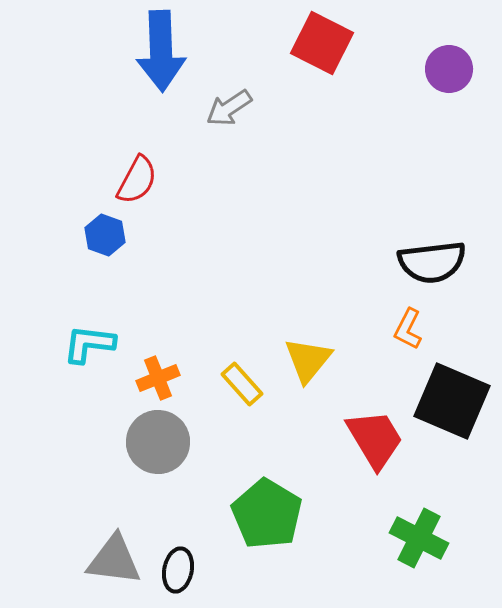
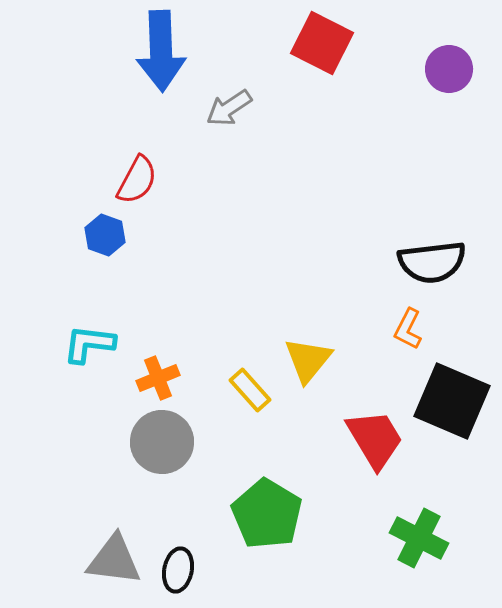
yellow rectangle: moved 8 px right, 6 px down
gray circle: moved 4 px right
